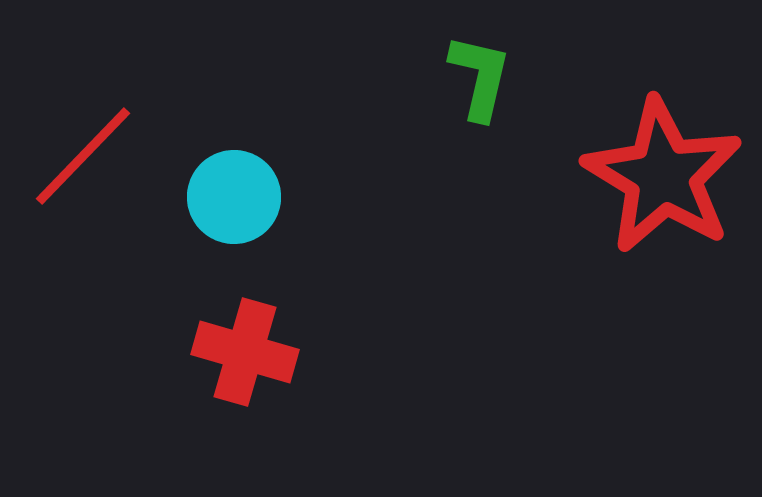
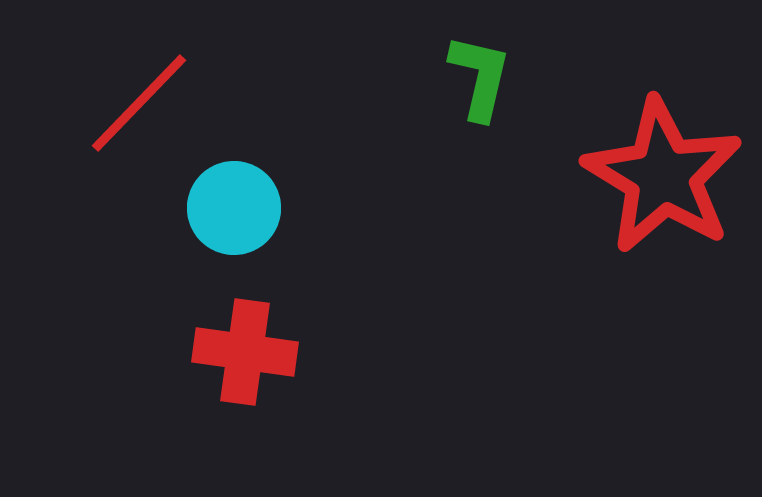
red line: moved 56 px right, 53 px up
cyan circle: moved 11 px down
red cross: rotated 8 degrees counterclockwise
